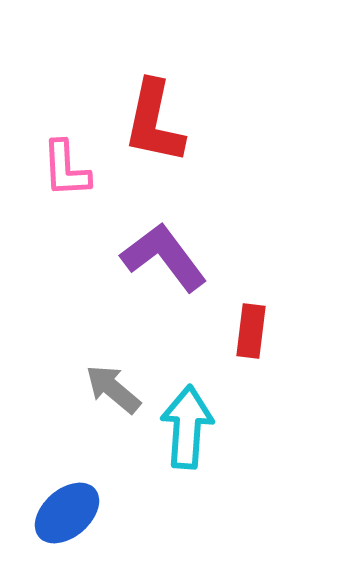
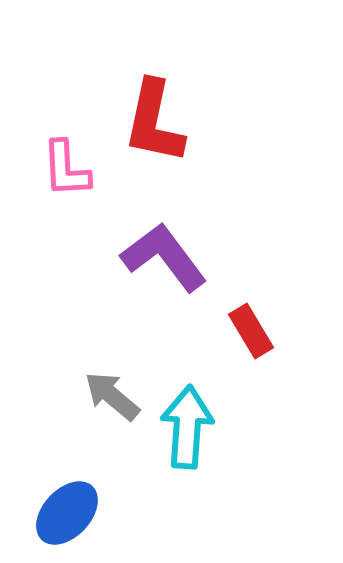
red rectangle: rotated 38 degrees counterclockwise
gray arrow: moved 1 px left, 7 px down
blue ellipse: rotated 6 degrees counterclockwise
